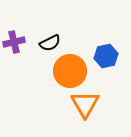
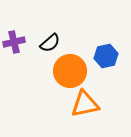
black semicircle: rotated 15 degrees counterclockwise
orange triangle: rotated 48 degrees clockwise
